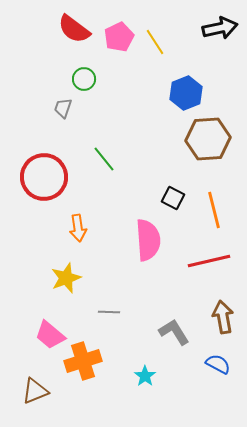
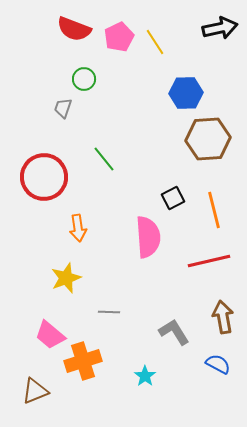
red semicircle: rotated 16 degrees counterclockwise
blue hexagon: rotated 20 degrees clockwise
black square: rotated 35 degrees clockwise
pink semicircle: moved 3 px up
